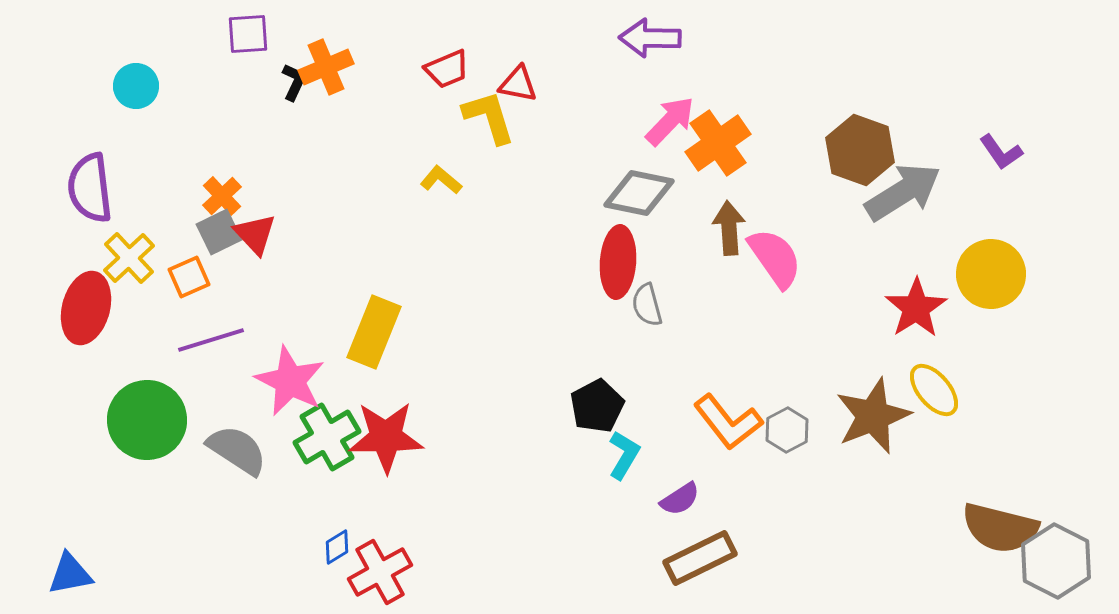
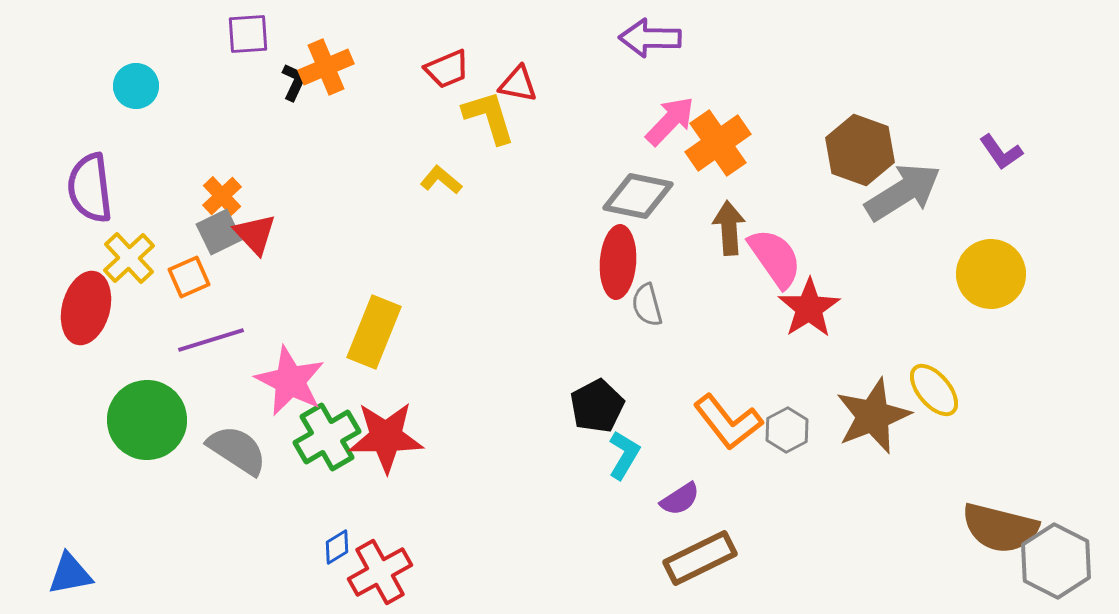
gray diamond at (639, 193): moved 1 px left, 3 px down
red star at (916, 308): moved 107 px left
